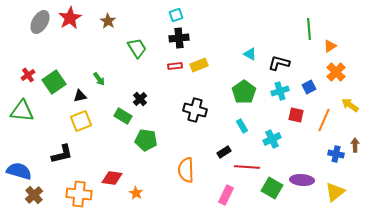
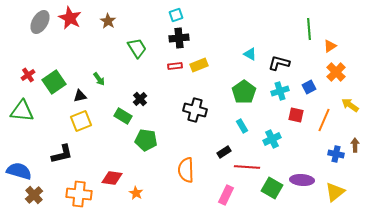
red star at (70, 18): rotated 15 degrees counterclockwise
